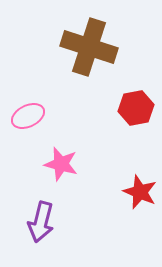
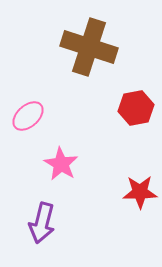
pink ellipse: rotated 16 degrees counterclockwise
pink star: rotated 16 degrees clockwise
red star: rotated 24 degrees counterclockwise
purple arrow: moved 1 px right, 1 px down
